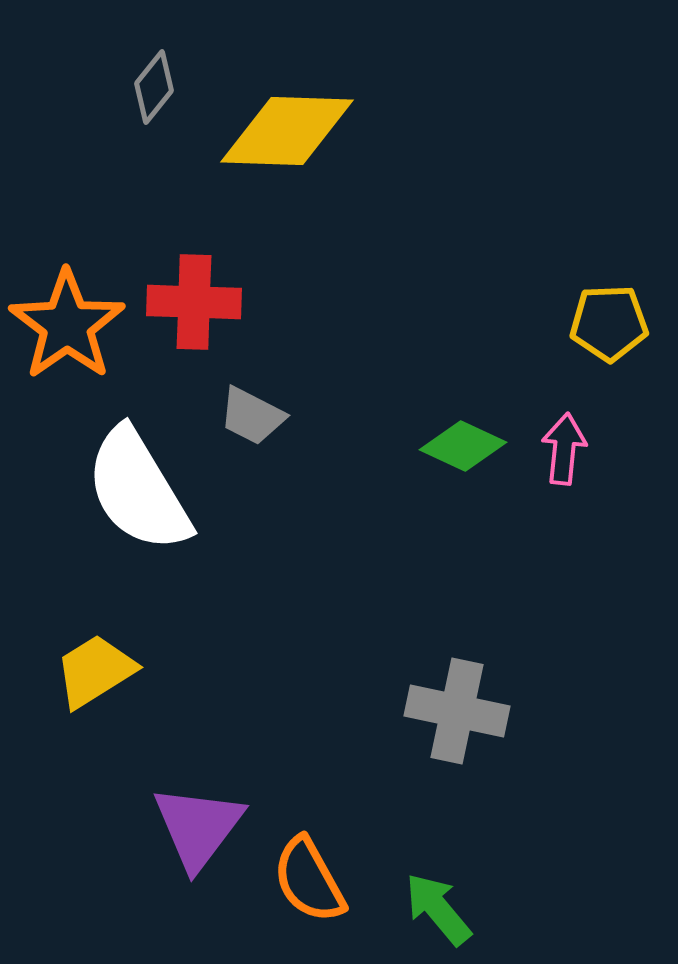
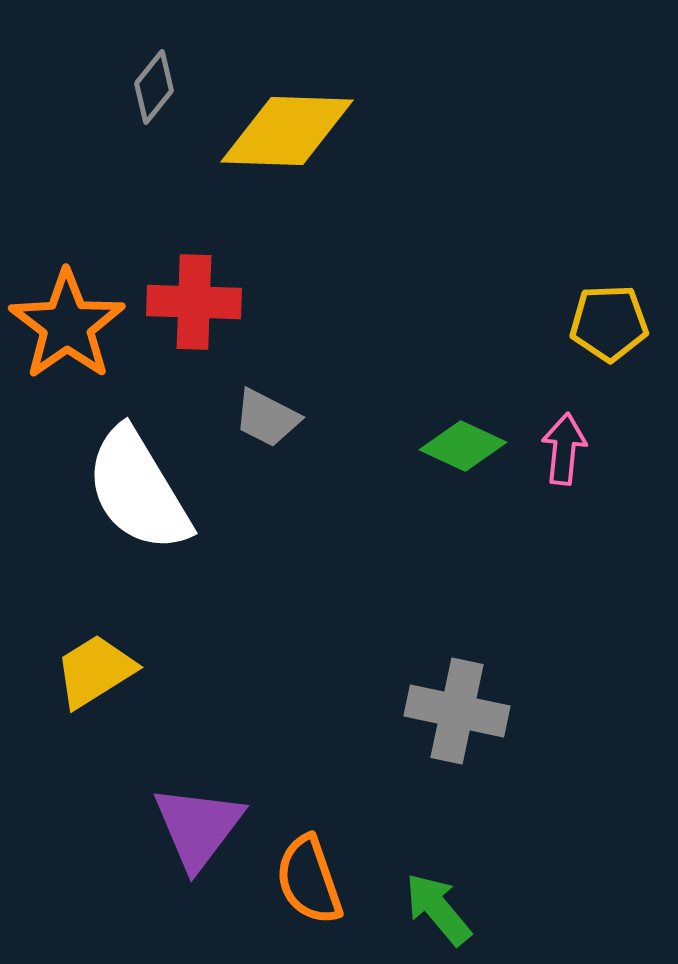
gray trapezoid: moved 15 px right, 2 px down
orange semicircle: rotated 10 degrees clockwise
